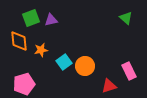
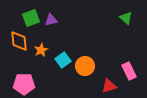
orange star: rotated 16 degrees counterclockwise
cyan square: moved 1 px left, 2 px up
pink pentagon: rotated 15 degrees clockwise
